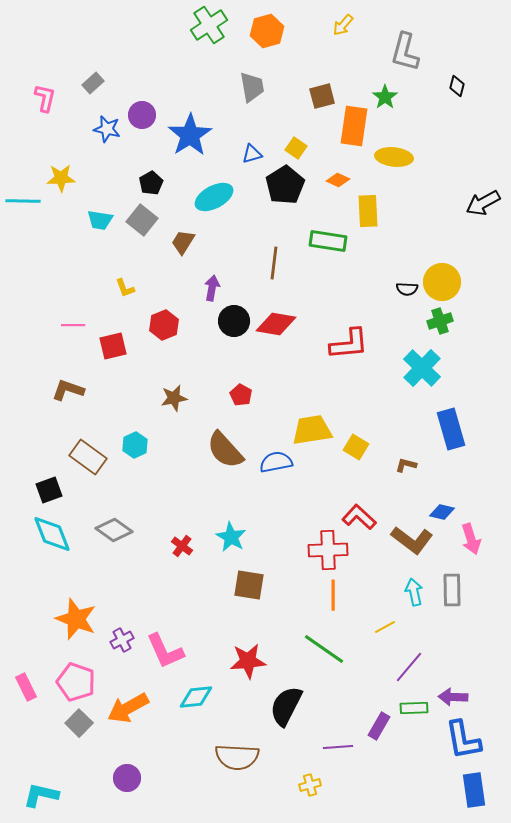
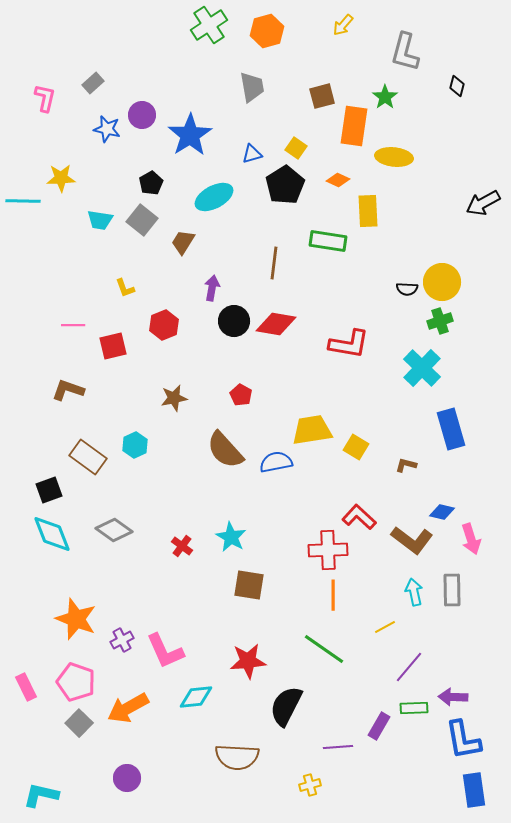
red L-shape at (349, 344): rotated 15 degrees clockwise
